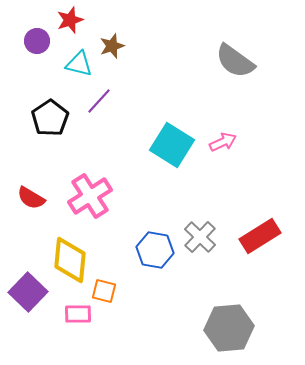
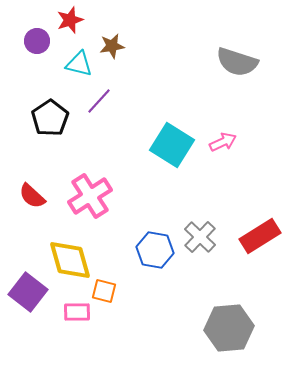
brown star: rotated 10 degrees clockwise
gray semicircle: moved 2 px right, 1 px down; rotated 18 degrees counterclockwise
red semicircle: moved 1 px right, 2 px up; rotated 12 degrees clockwise
yellow diamond: rotated 21 degrees counterclockwise
purple square: rotated 6 degrees counterclockwise
pink rectangle: moved 1 px left, 2 px up
